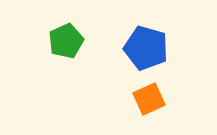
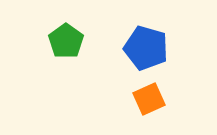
green pentagon: rotated 12 degrees counterclockwise
